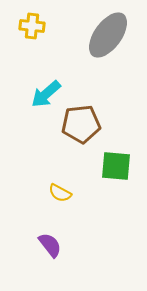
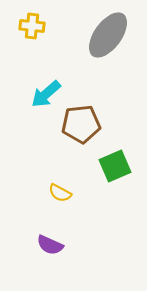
green square: moved 1 px left; rotated 28 degrees counterclockwise
purple semicircle: rotated 152 degrees clockwise
